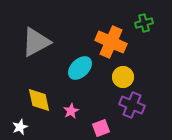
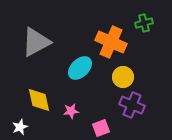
pink star: rotated 21 degrees clockwise
